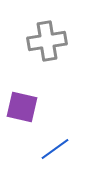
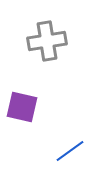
blue line: moved 15 px right, 2 px down
